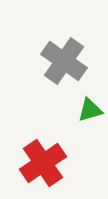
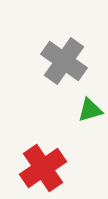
red cross: moved 5 px down
